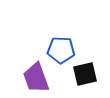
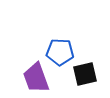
blue pentagon: moved 1 px left, 2 px down
